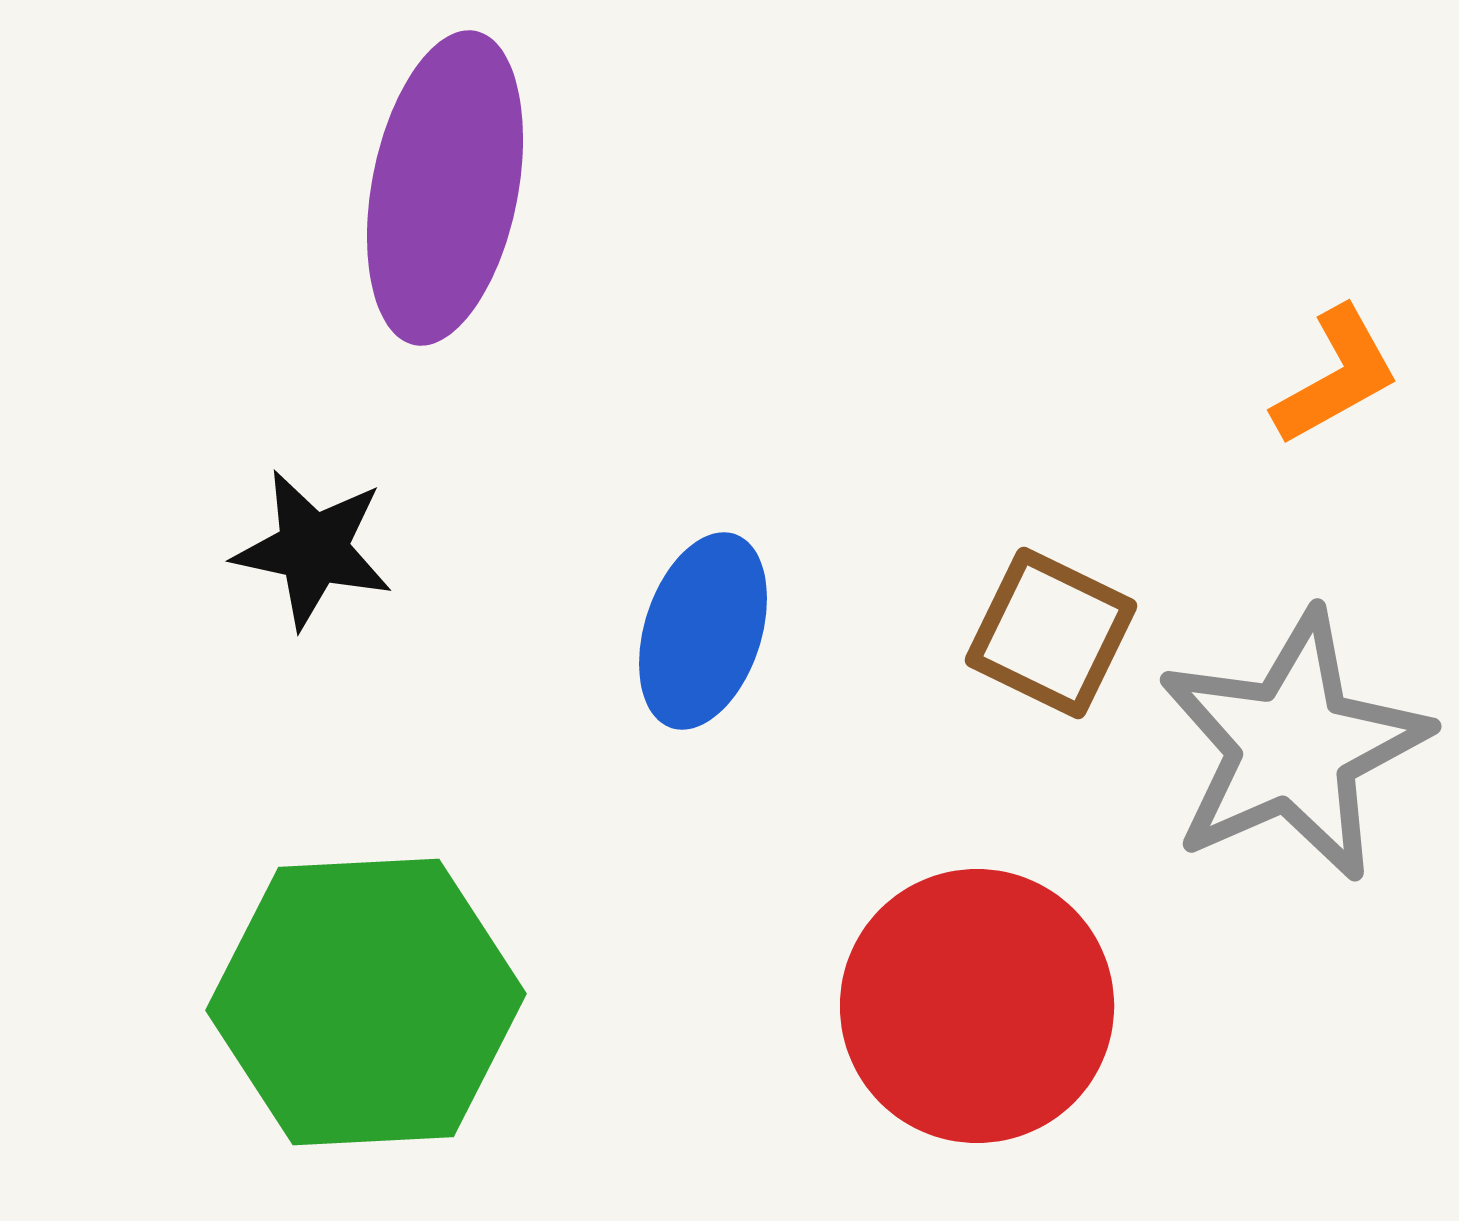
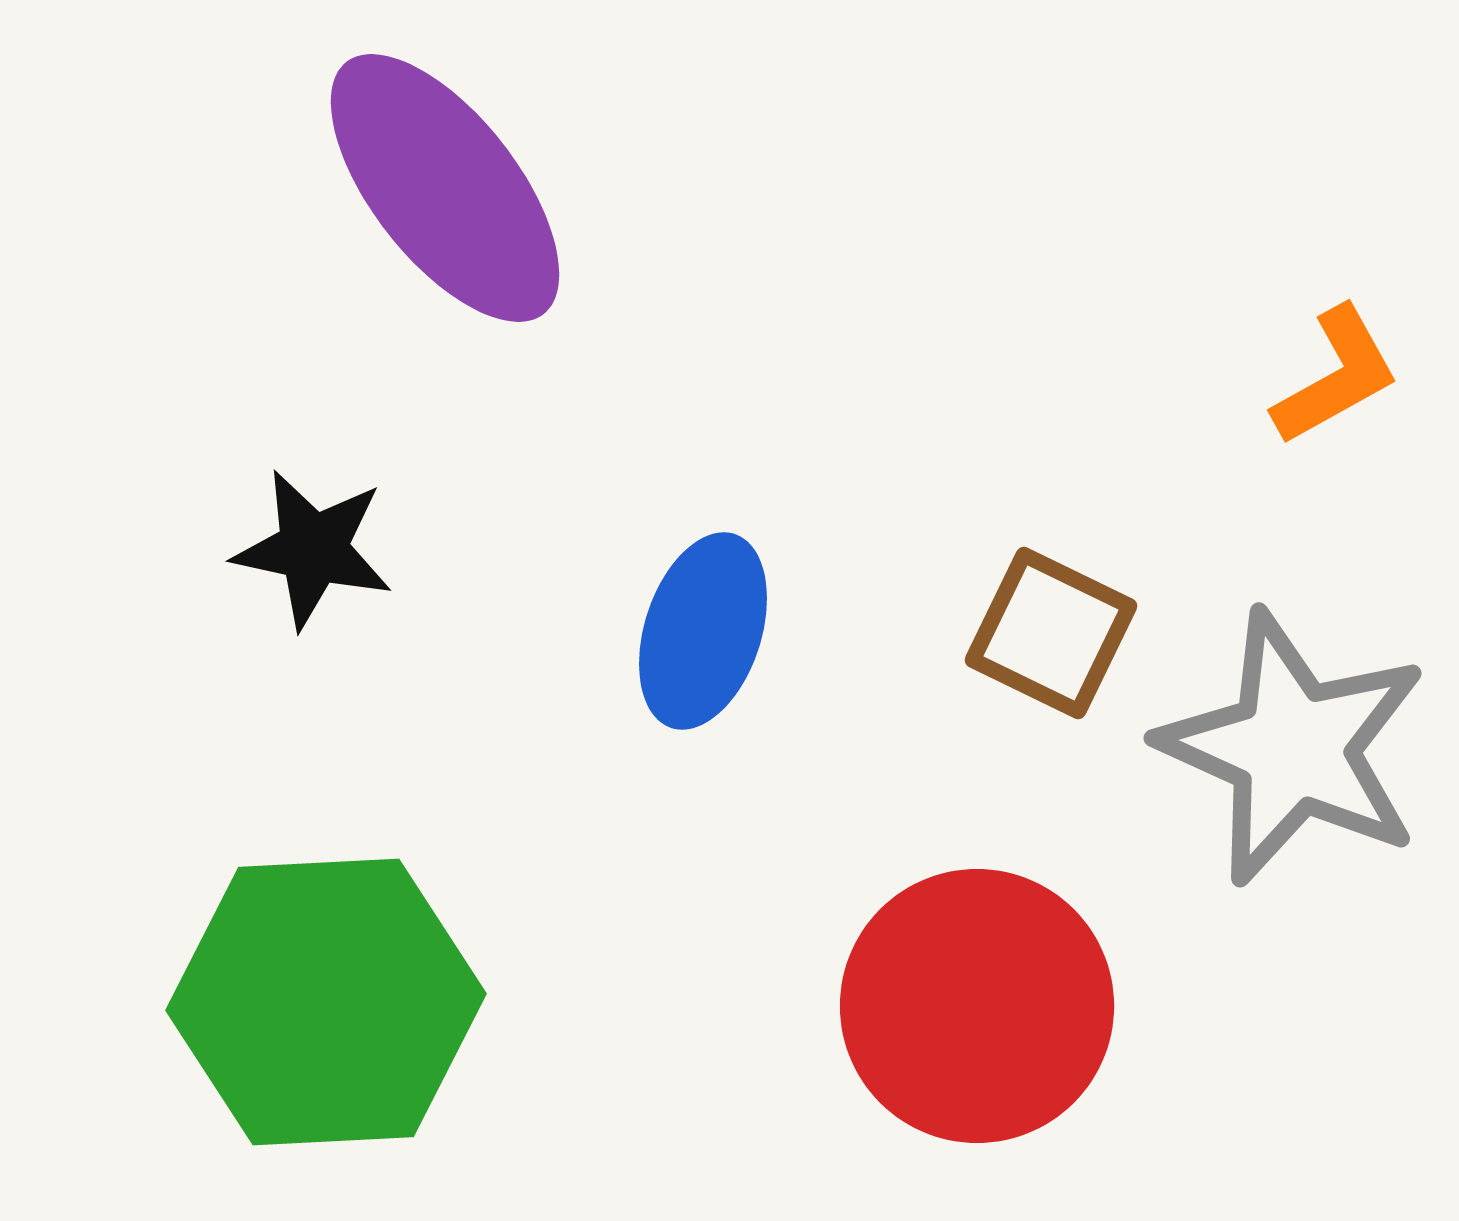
purple ellipse: rotated 49 degrees counterclockwise
gray star: moved 2 px down; rotated 24 degrees counterclockwise
green hexagon: moved 40 px left
